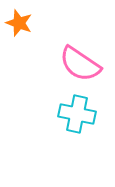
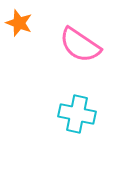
pink semicircle: moved 19 px up
